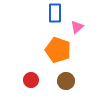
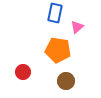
blue rectangle: rotated 12 degrees clockwise
orange pentagon: rotated 10 degrees counterclockwise
red circle: moved 8 px left, 8 px up
